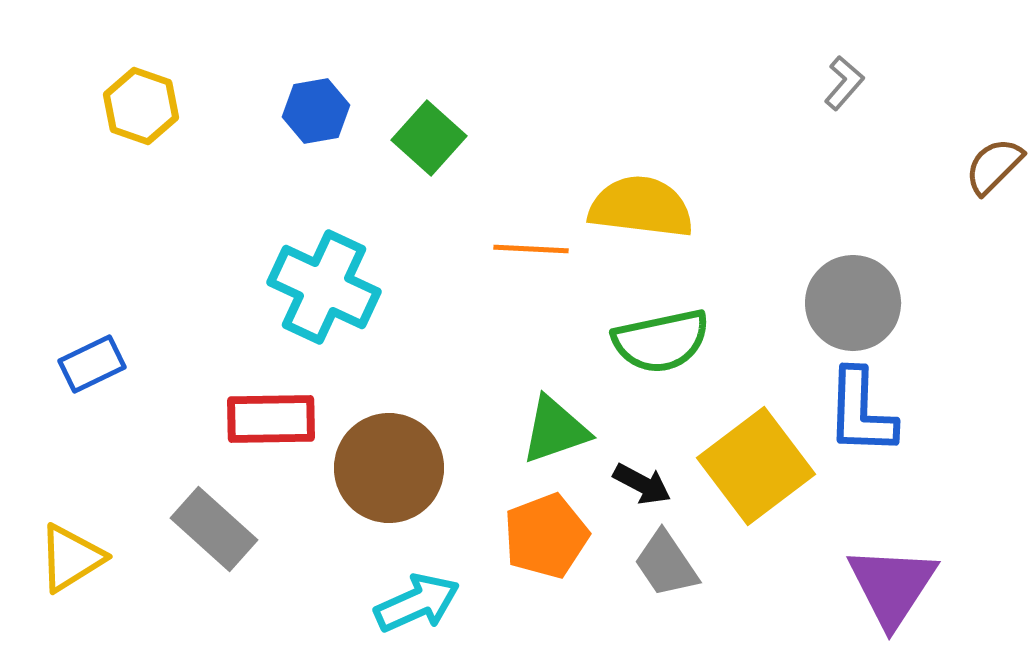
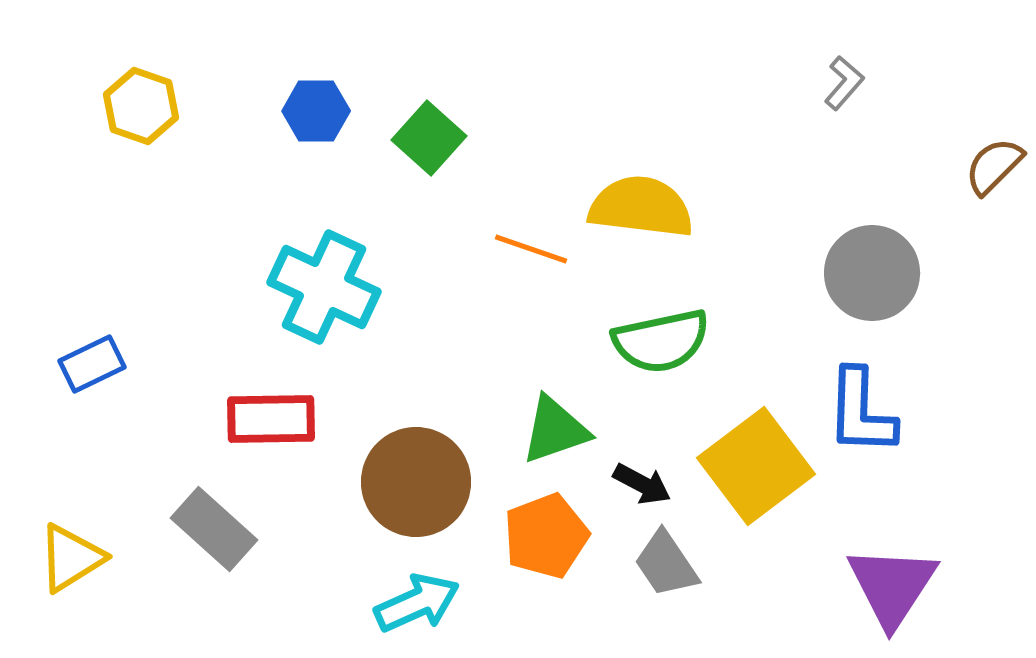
blue hexagon: rotated 10 degrees clockwise
orange line: rotated 16 degrees clockwise
gray circle: moved 19 px right, 30 px up
brown circle: moved 27 px right, 14 px down
